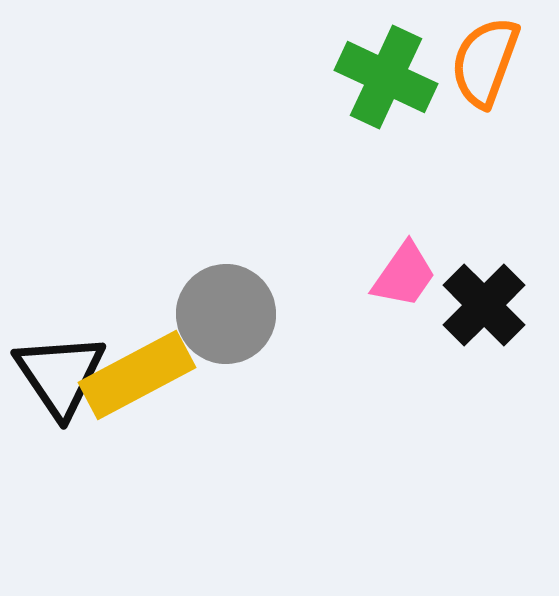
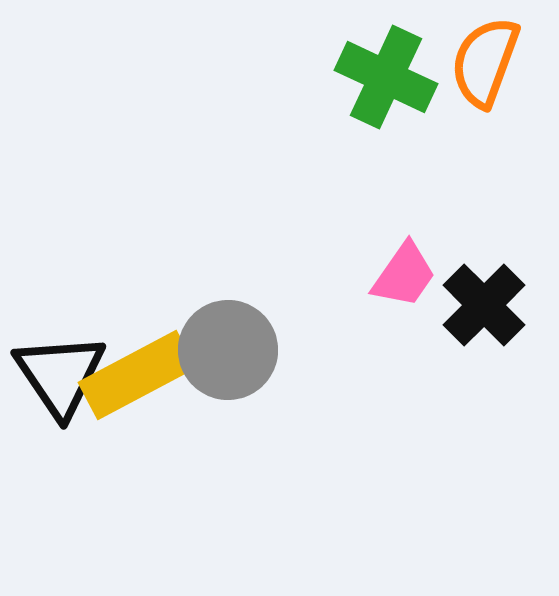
gray circle: moved 2 px right, 36 px down
